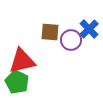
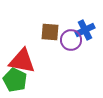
blue cross: moved 4 px left, 1 px down; rotated 18 degrees clockwise
red triangle: rotated 24 degrees clockwise
green pentagon: moved 2 px left, 2 px up
